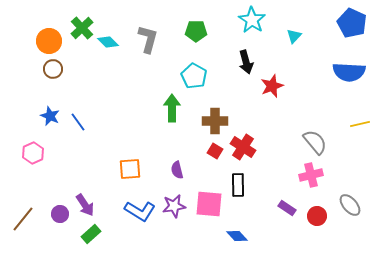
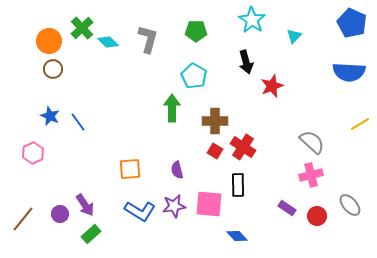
yellow line: rotated 18 degrees counterclockwise
gray semicircle: moved 3 px left; rotated 8 degrees counterclockwise
